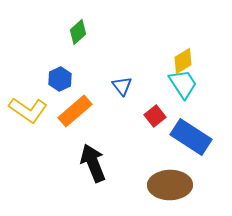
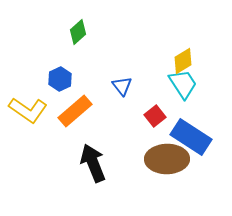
brown ellipse: moved 3 px left, 26 px up
